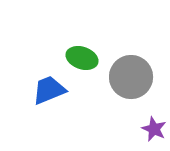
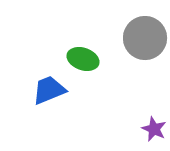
green ellipse: moved 1 px right, 1 px down
gray circle: moved 14 px right, 39 px up
